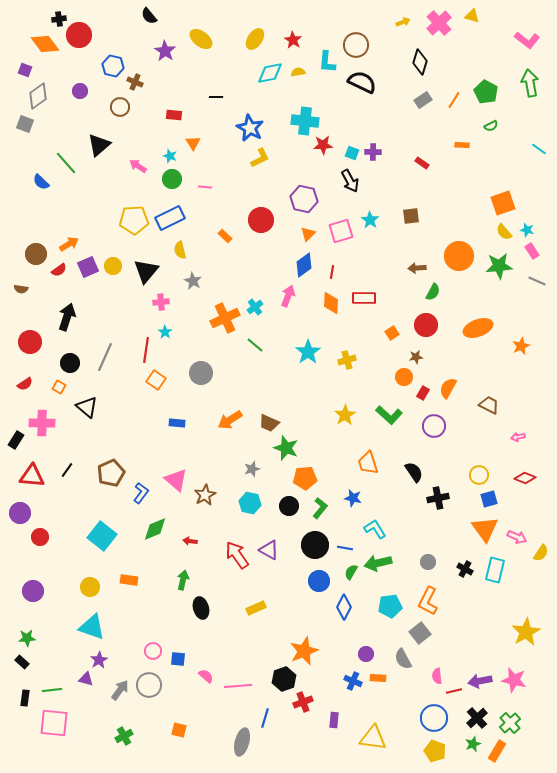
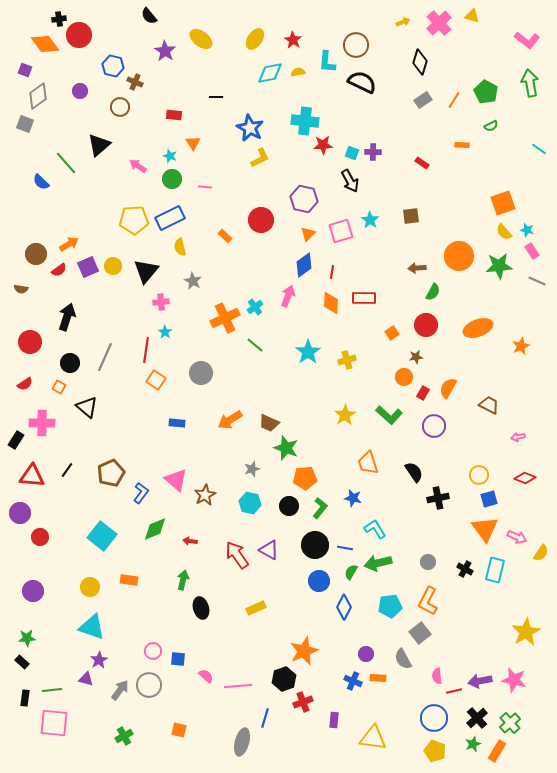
yellow semicircle at (180, 250): moved 3 px up
